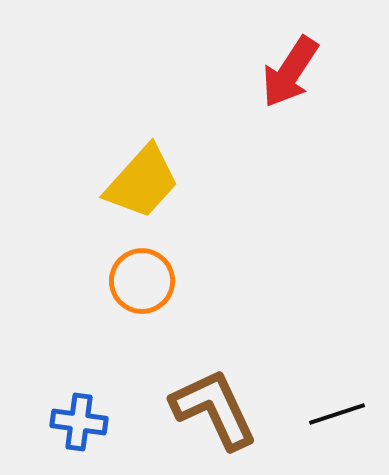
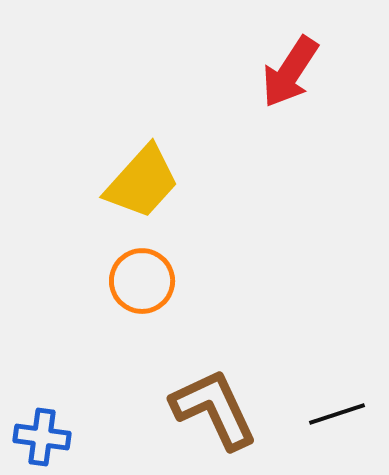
blue cross: moved 37 px left, 15 px down
